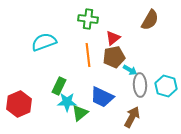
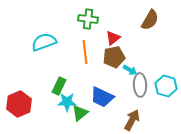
orange line: moved 3 px left, 3 px up
brown arrow: moved 3 px down
